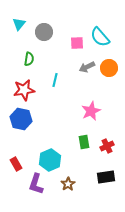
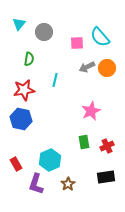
orange circle: moved 2 px left
